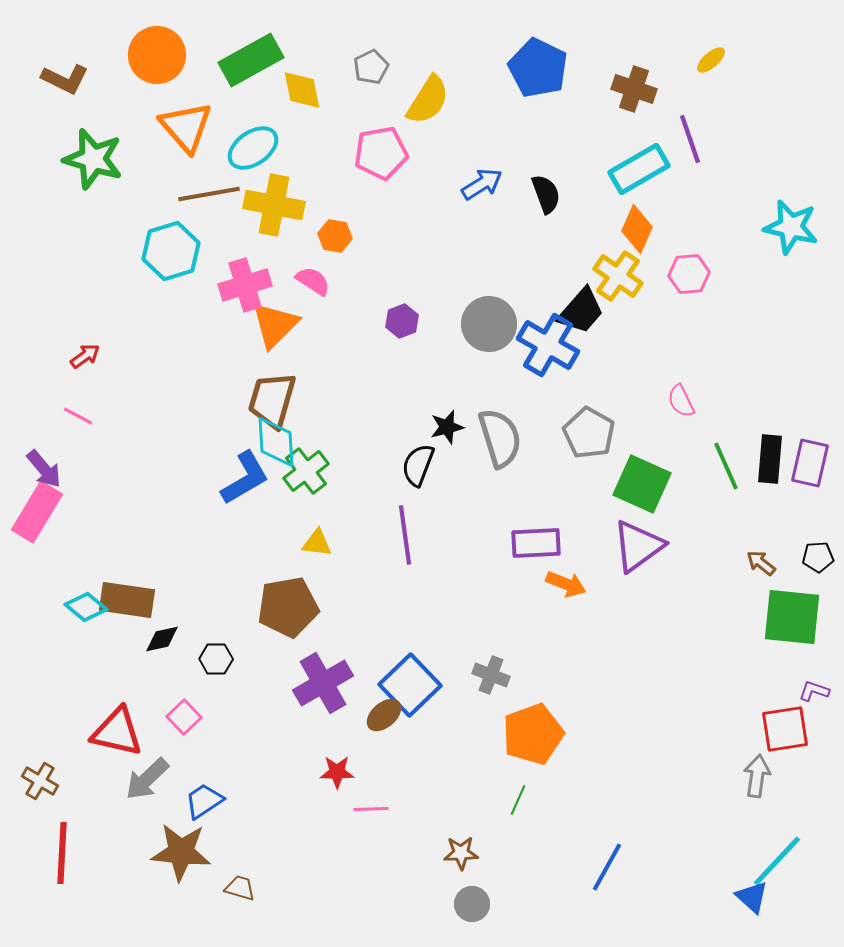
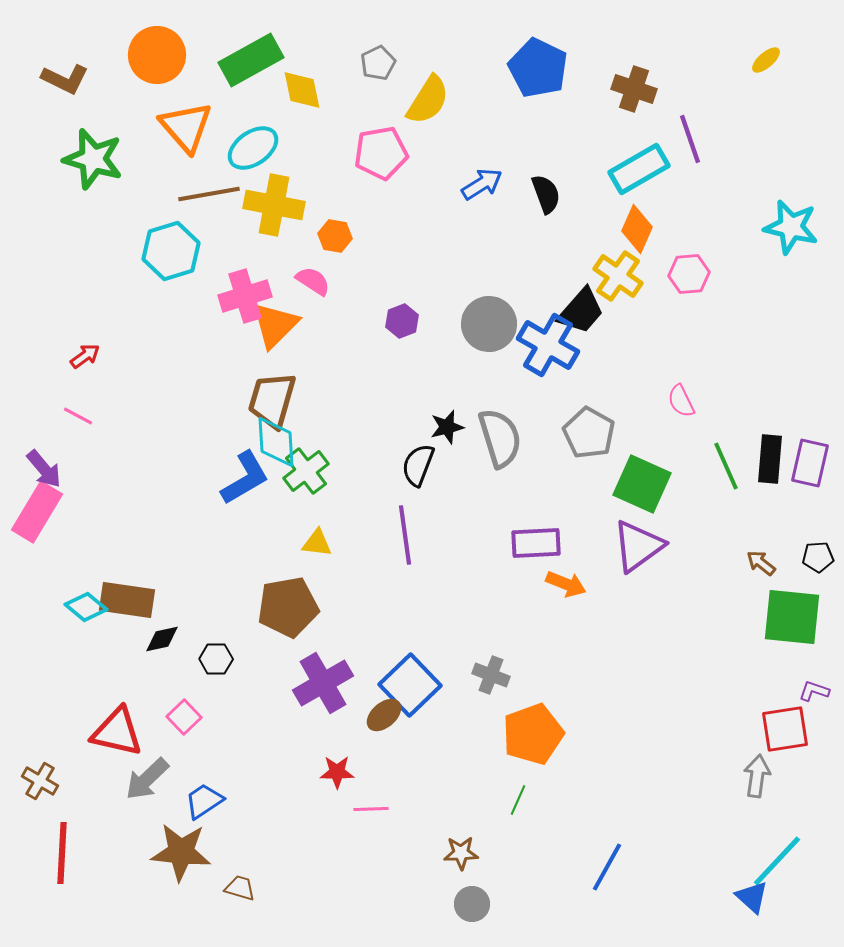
yellow ellipse at (711, 60): moved 55 px right
gray pentagon at (371, 67): moved 7 px right, 4 px up
pink cross at (245, 285): moved 11 px down
